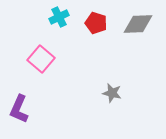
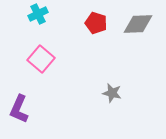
cyan cross: moved 21 px left, 3 px up
